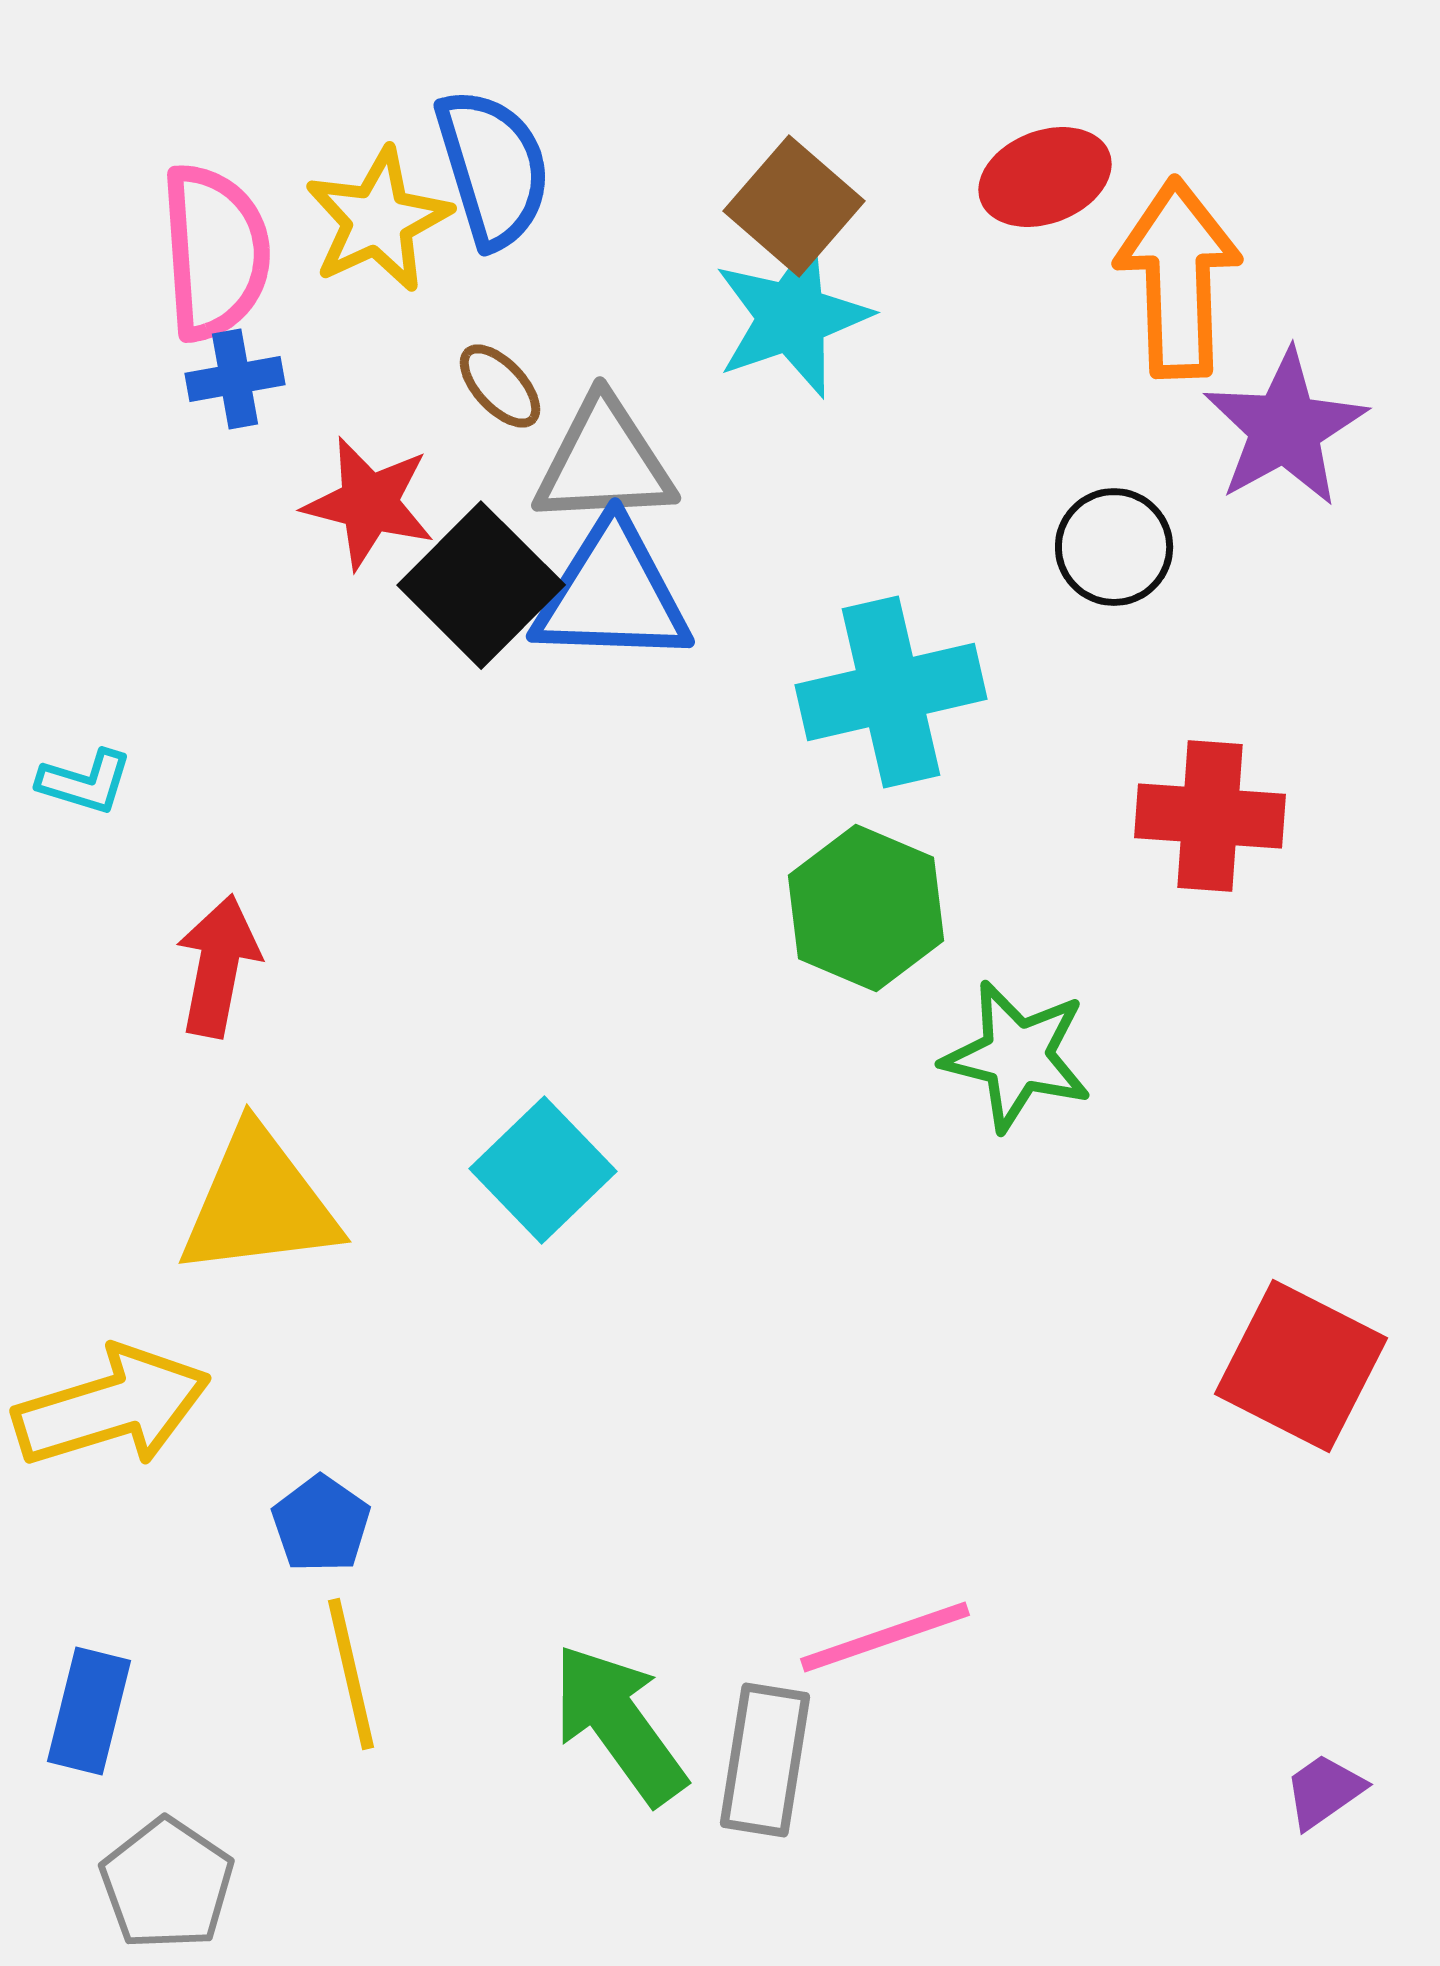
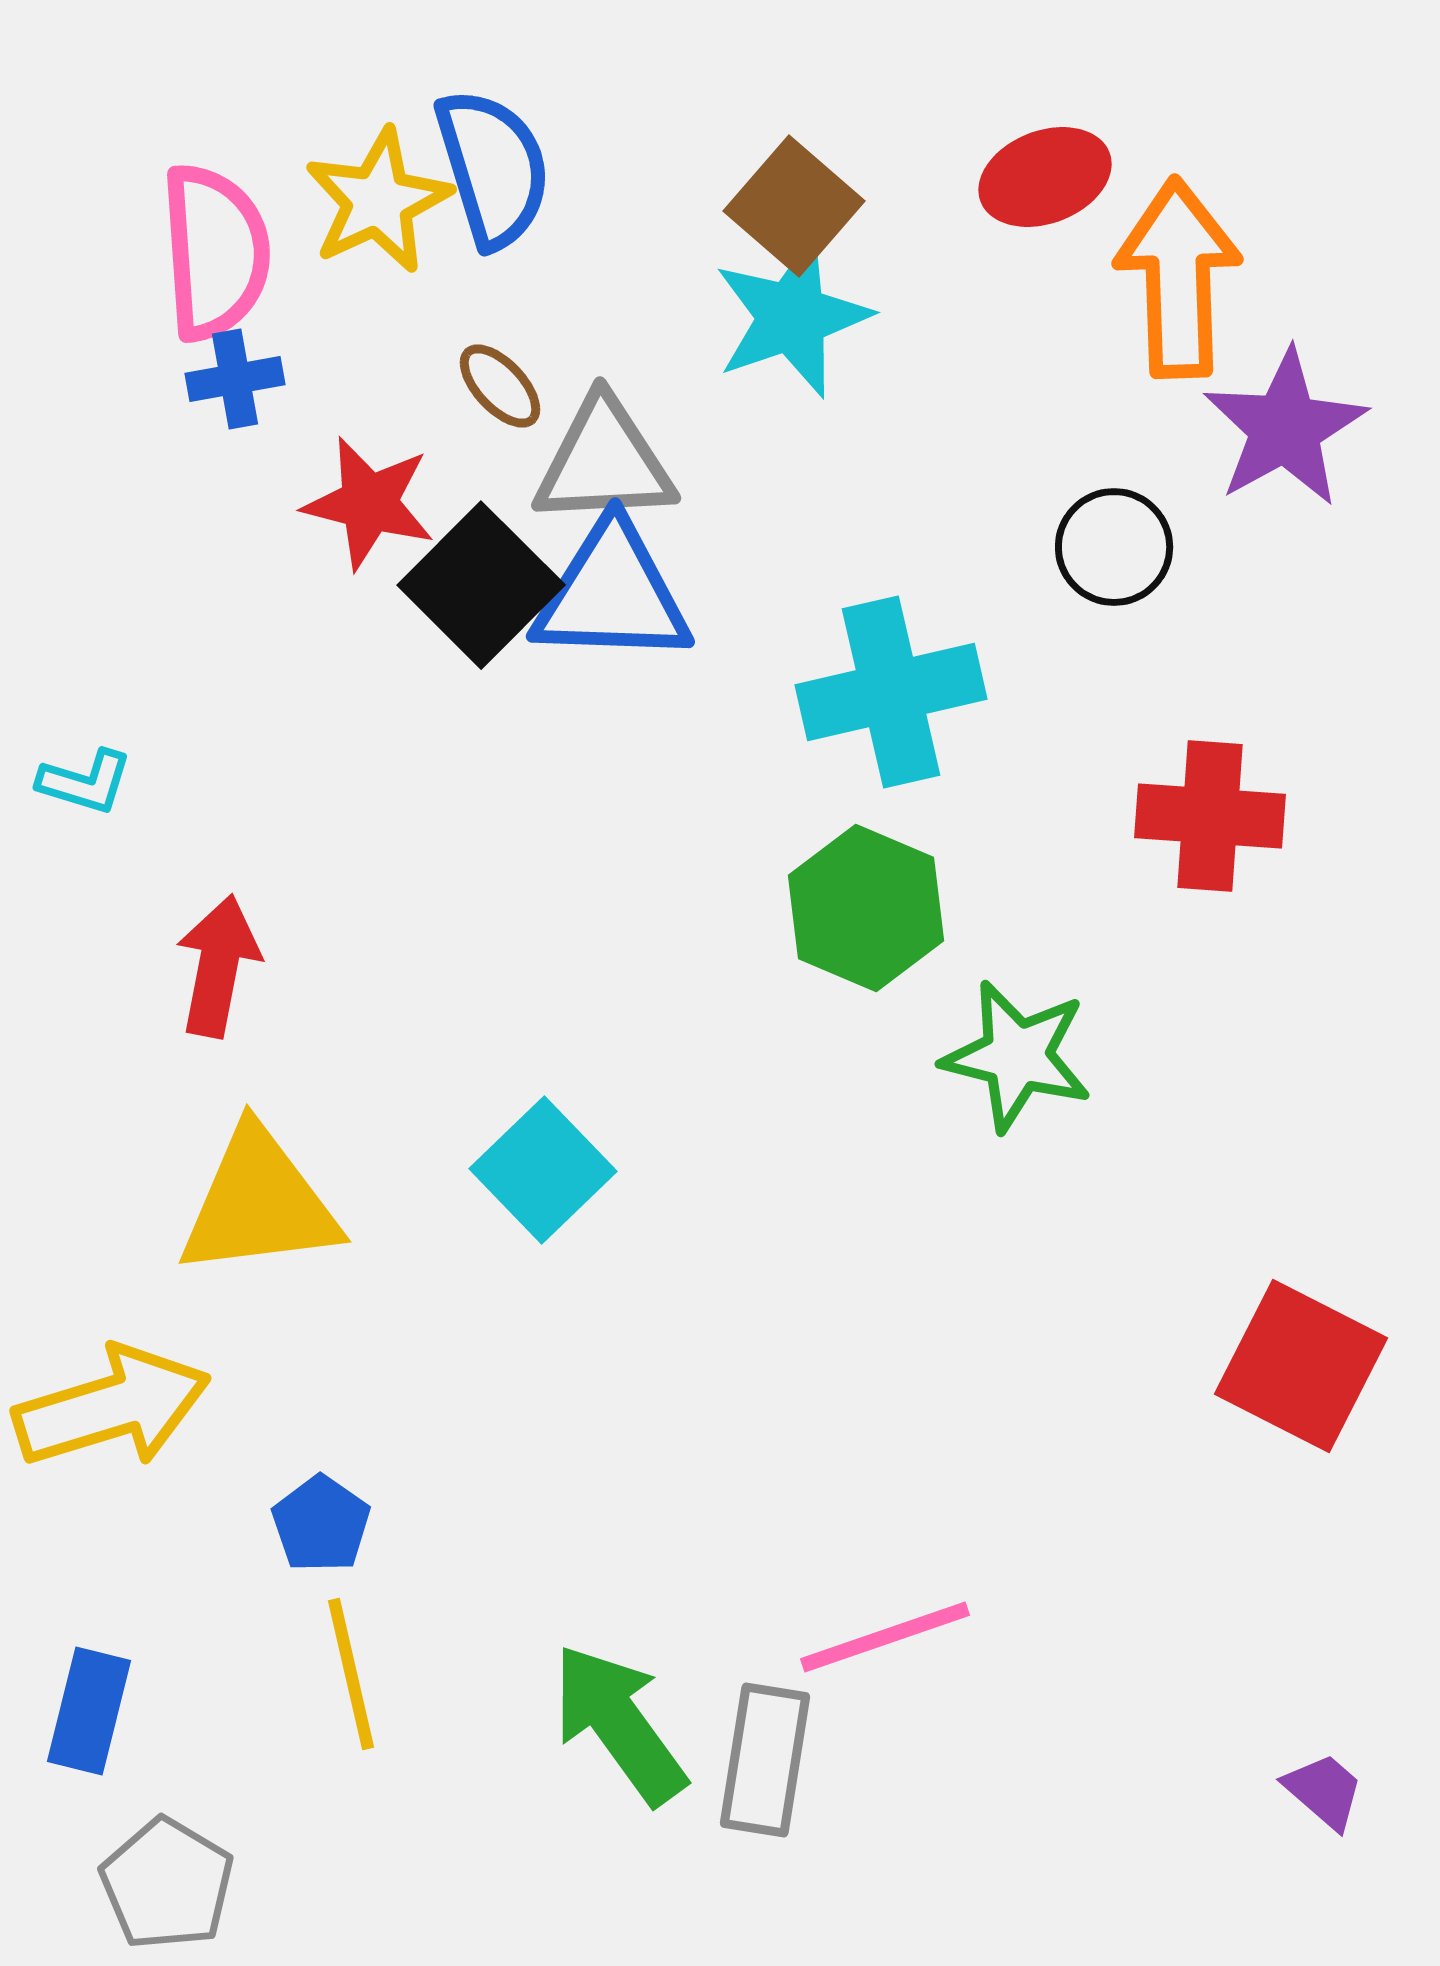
yellow star: moved 19 px up
purple trapezoid: rotated 76 degrees clockwise
gray pentagon: rotated 3 degrees counterclockwise
